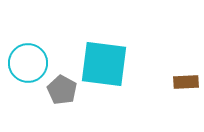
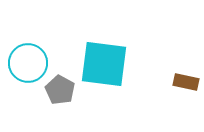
brown rectangle: rotated 15 degrees clockwise
gray pentagon: moved 2 px left
